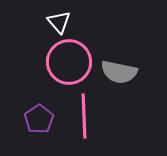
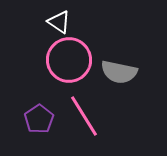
white triangle: rotated 15 degrees counterclockwise
pink circle: moved 2 px up
pink line: rotated 30 degrees counterclockwise
